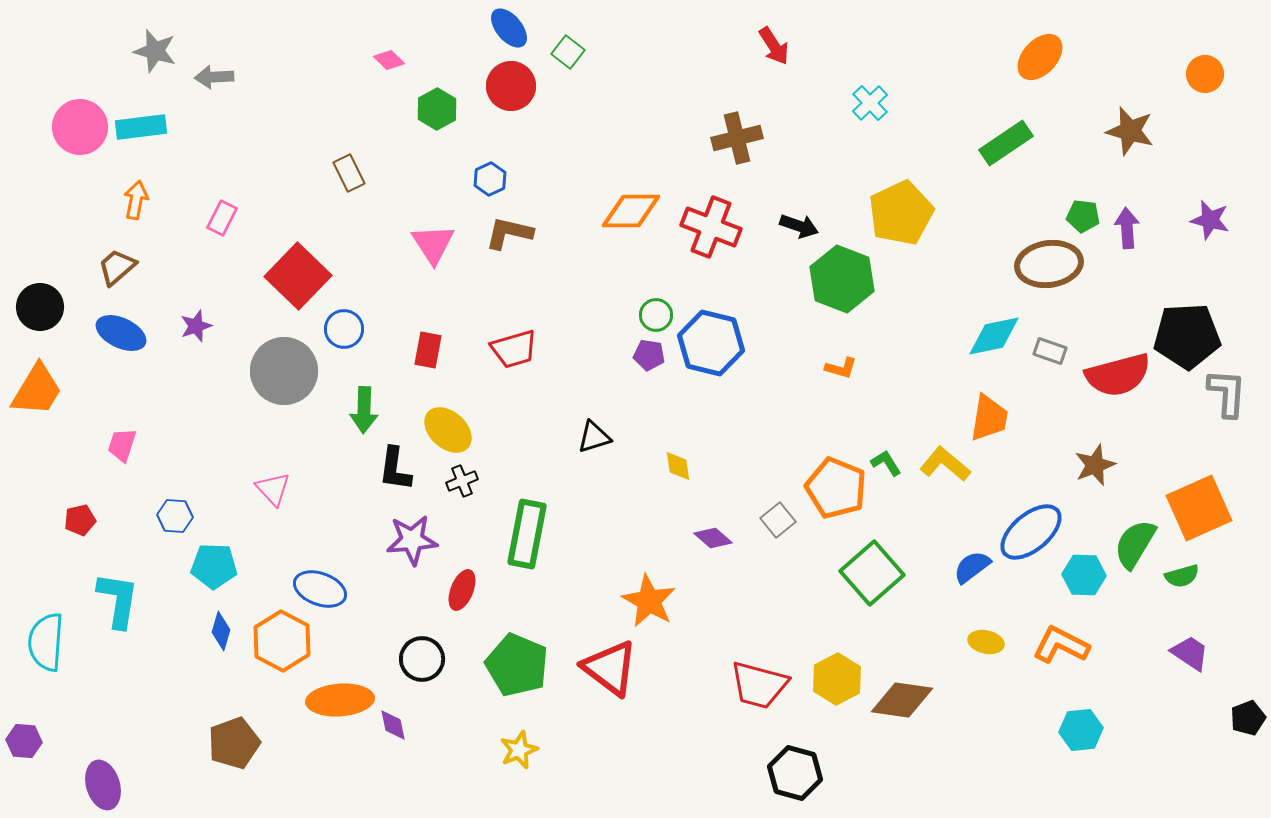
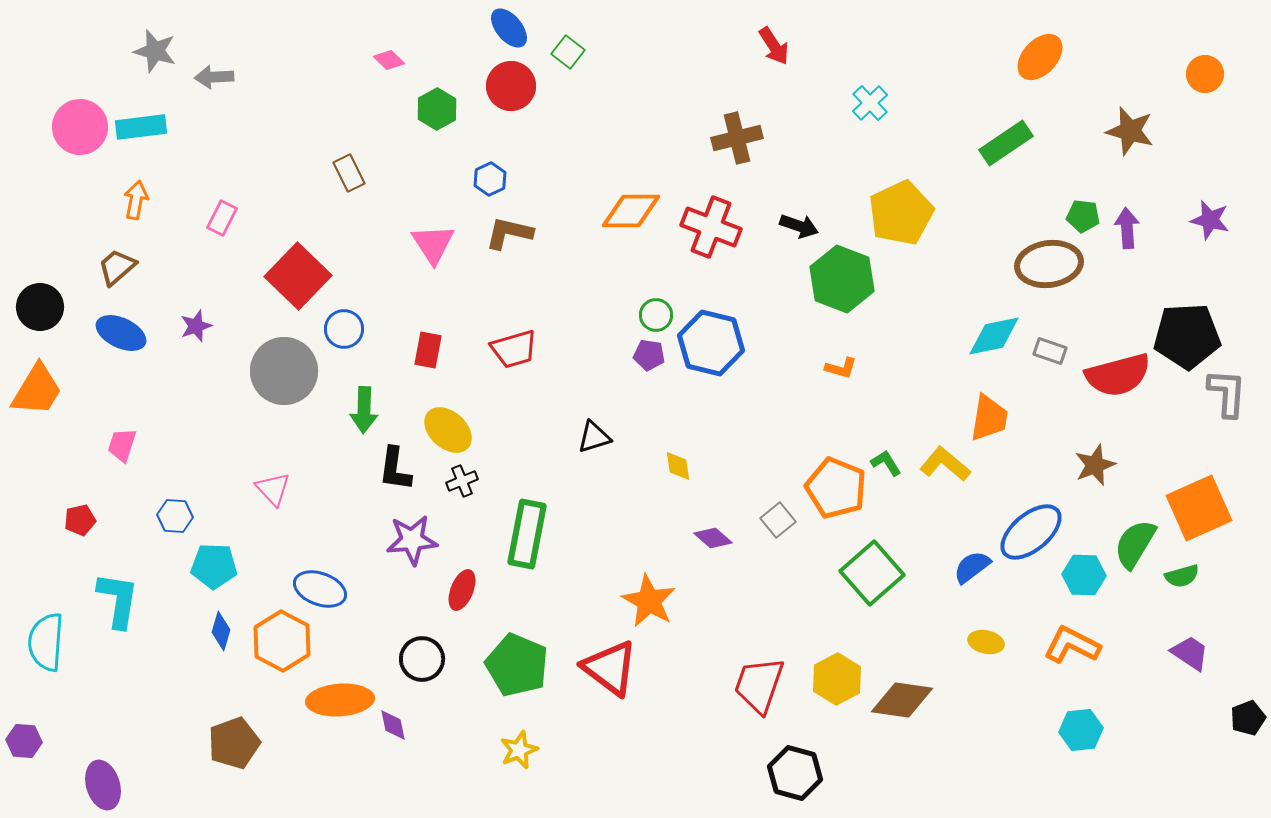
orange L-shape at (1061, 645): moved 11 px right
red trapezoid at (759, 685): rotated 94 degrees clockwise
